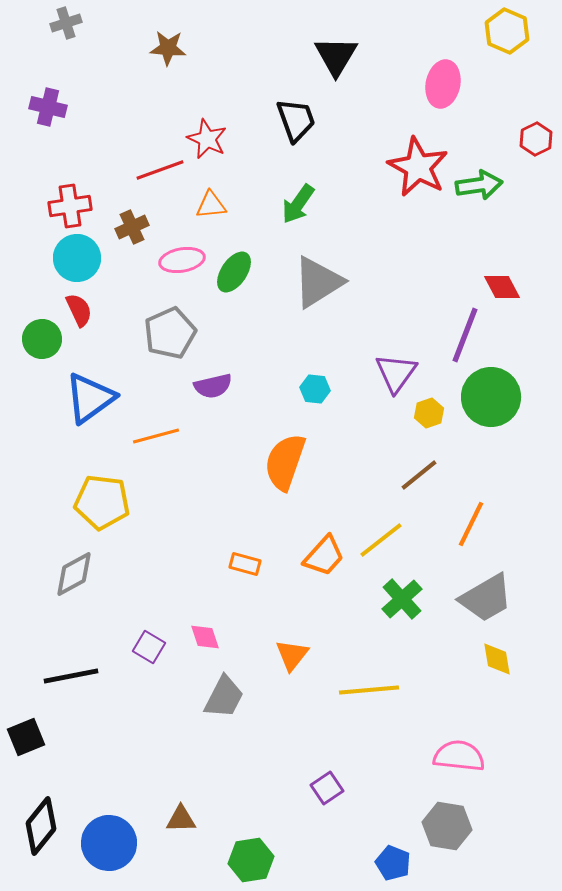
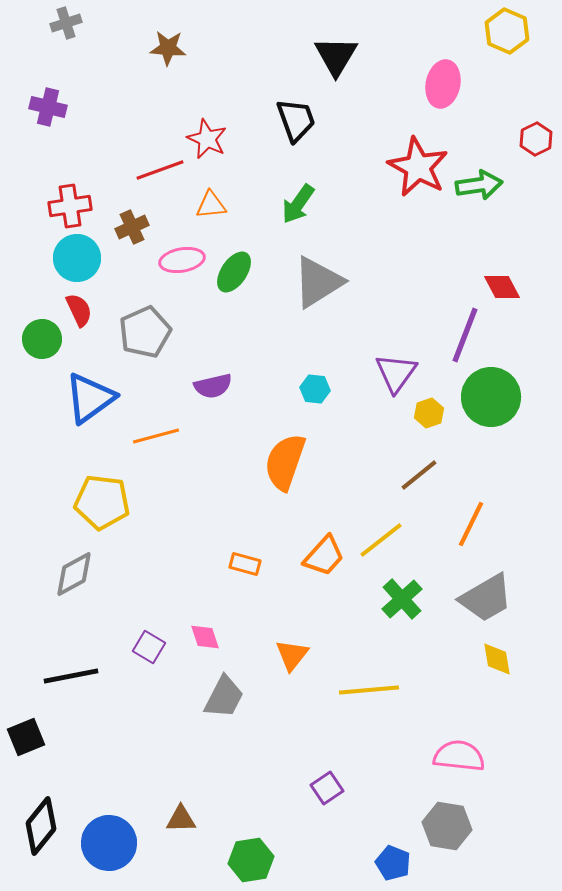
gray pentagon at (170, 333): moved 25 px left, 1 px up
